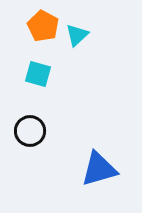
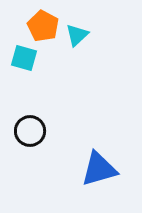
cyan square: moved 14 px left, 16 px up
